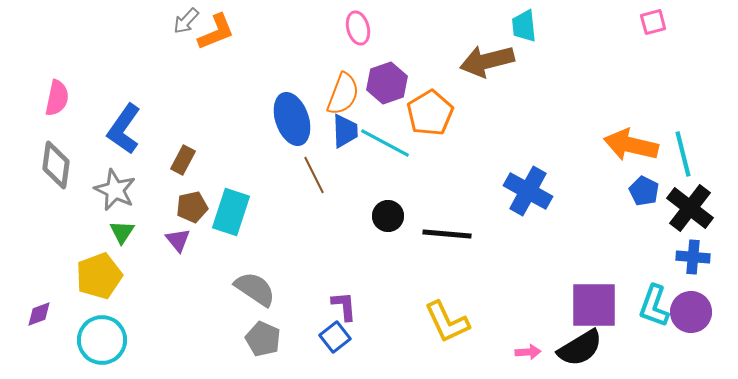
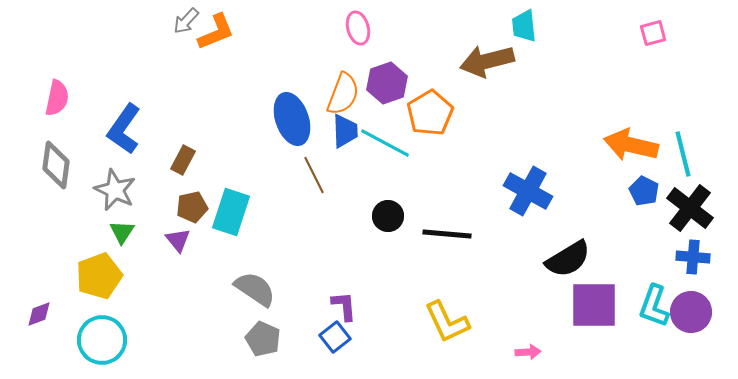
pink square at (653, 22): moved 11 px down
black semicircle at (580, 348): moved 12 px left, 89 px up
